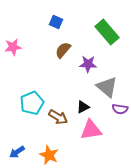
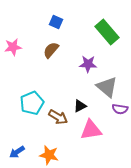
brown semicircle: moved 12 px left
black triangle: moved 3 px left, 1 px up
orange star: rotated 12 degrees counterclockwise
